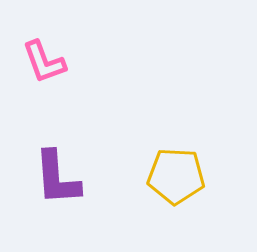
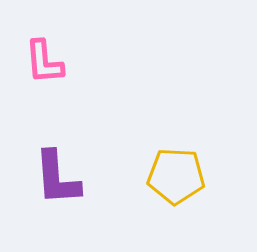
pink L-shape: rotated 15 degrees clockwise
